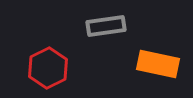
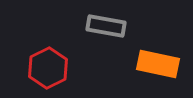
gray rectangle: rotated 18 degrees clockwise
